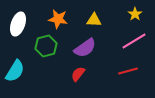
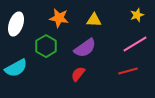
yellow star: moved 2 px right, 1 px down; rotated 16 degrees clockwise
orange star: moved 1 px right, 1 px up
white ellipse: moved 2 px left
pink line: moved 1 px right, 3 px down
green hexagon: rotated 15 degrees counterclockwise
cyan semicircle: moved 1 px right, 3 px up; rotated 30 degrees clockwise
